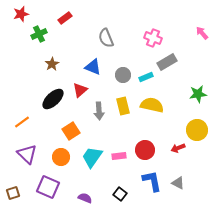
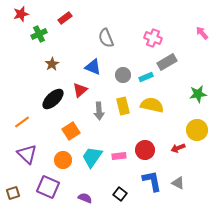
orange circle: moved 2 px right, 3 px down
